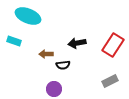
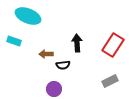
black arrow: rotated 96 degrees clockwise
